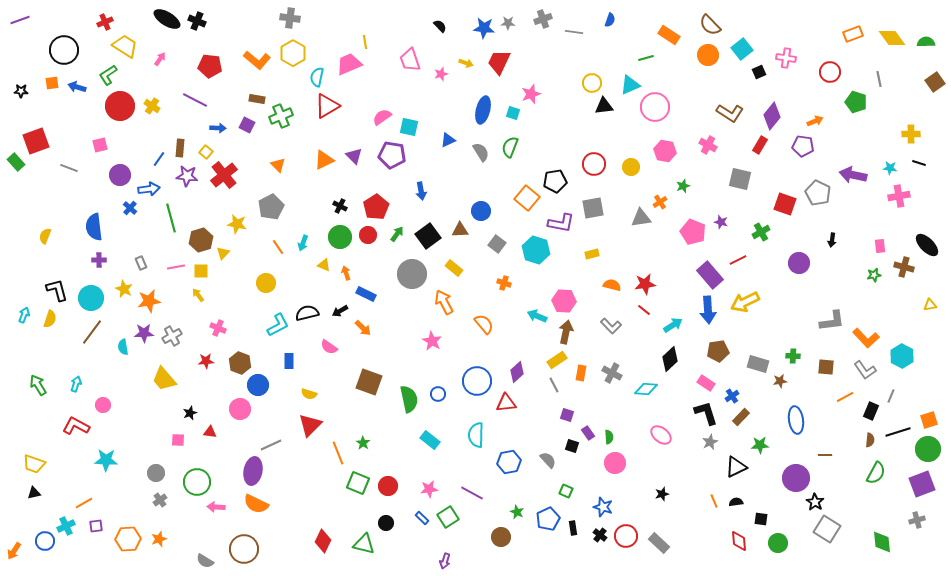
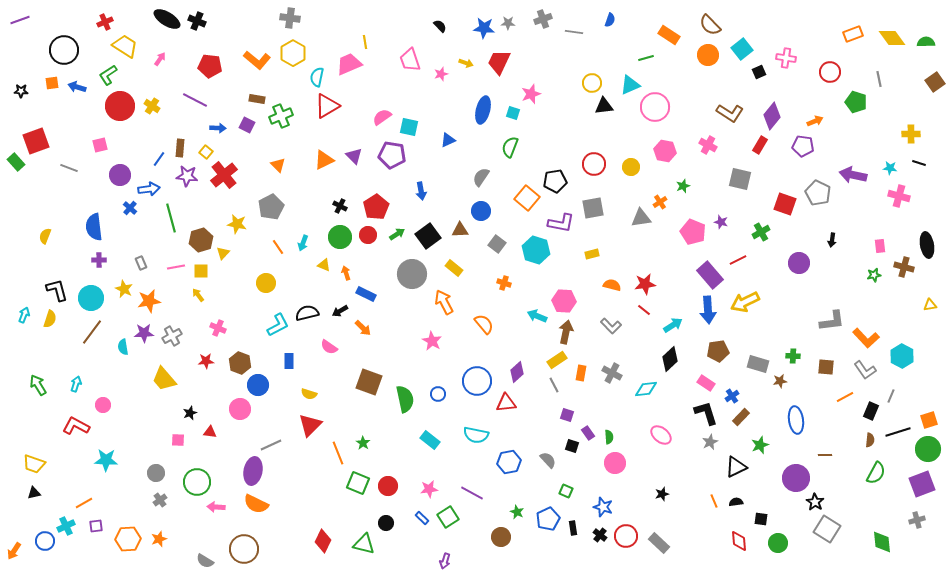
gray semicircle at (481, 152): moved 25 px down; rotated 114 degrees counterclockwise
pink cross at (899, 196): rotated 25 degrees clockwise
green arrow at (397, 234): rotated 21 degrees clockwise
black ellipse at (927, 245): rotated 35 degrees clockwise
cyan diamond at (646, 389): rotated 10 degrees counterclockwise
green semicircle at (409, 399): moved 4 px left
cyan semicircle at (476, 435): rotated 80 degrees counterclockwise
green star at (760, 445): rotated 18 degrees counterclockwise
